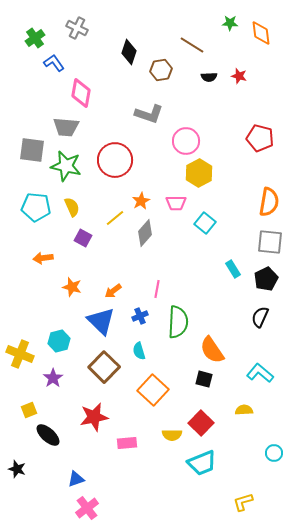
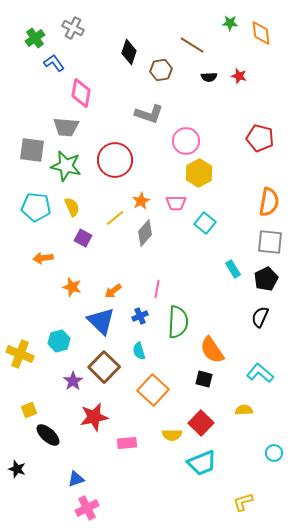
gray cross at (77, 28): moved 4 px left
purple star at (53, 378): moved 20 px right, 3 px down
pink cross at (87, 508): rotated 10 degrees clockwise
